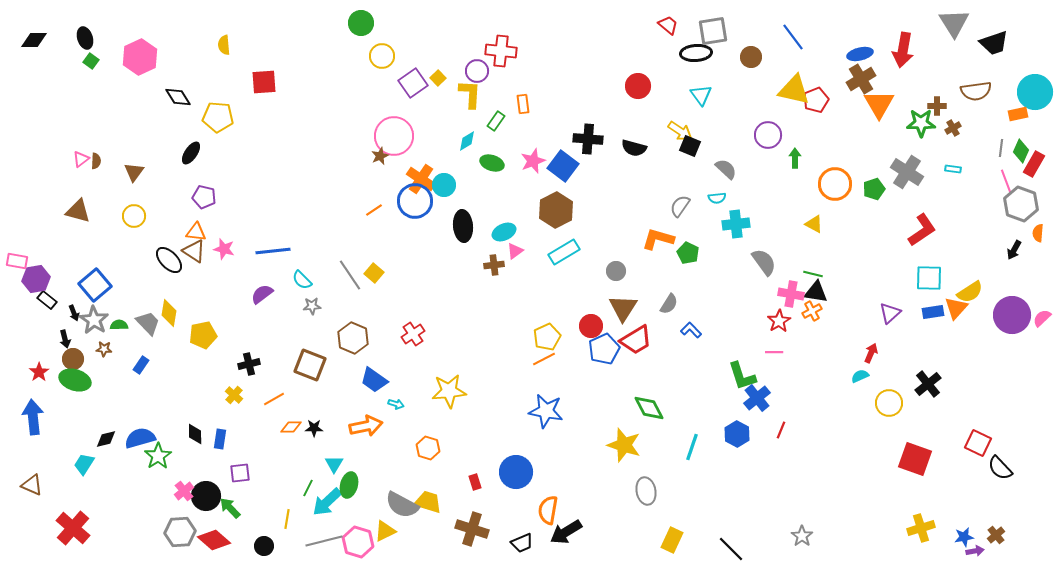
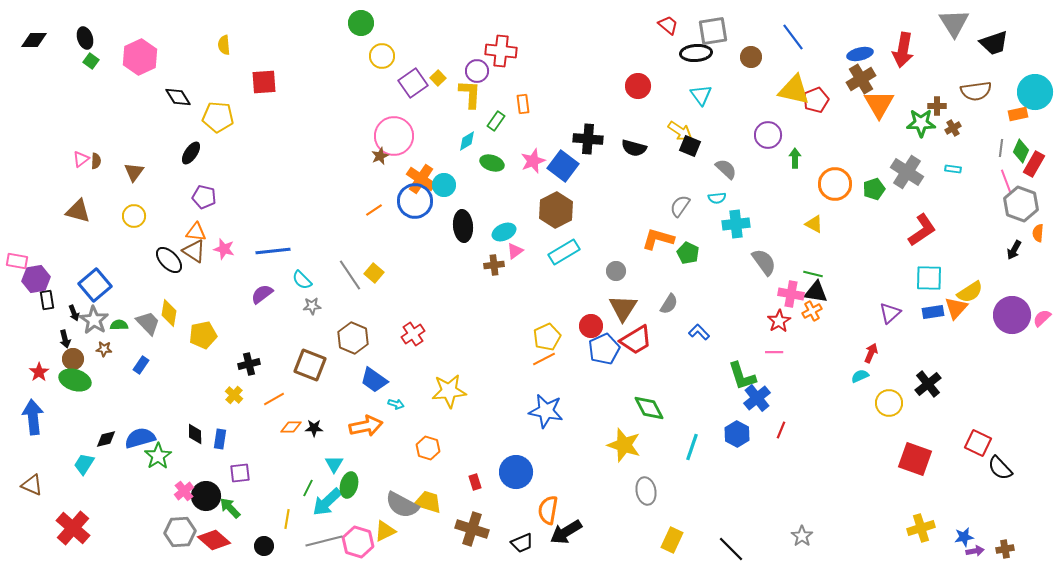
black rectangle at (47, 300): rotated 42 degrees clockwise
blue L-shape at (691, 330): moved 8 px right, 2 px down
brown cross at (996, 535): moved 9 px right, 14 px down; rotated 30 degrees clockwise
